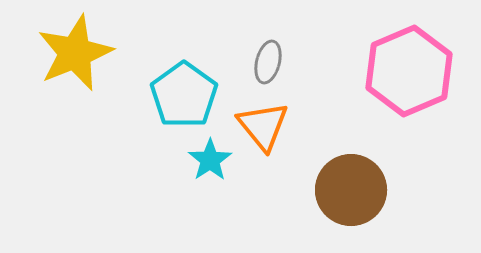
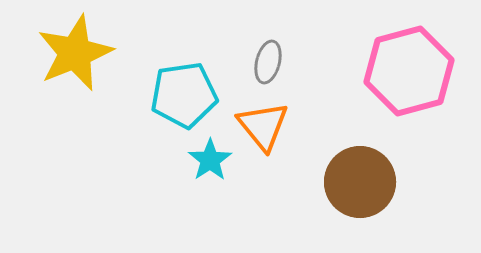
pink hexagon: rotated 8 degrees clockwise
cyan pentagon: rotated 28 degrees clockwise
brown circle: moved 9 px right, 8 px up
